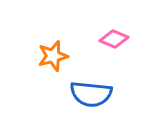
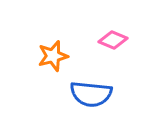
pink diamond: moved 1 px left, 1 px down
